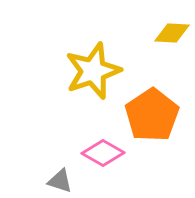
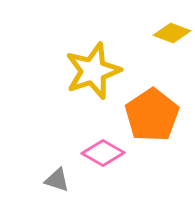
yellow diamond: rotated 18 degrees clockwise
gray triangle: moved 3 px left, 1 px up
